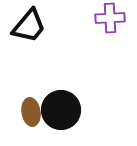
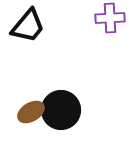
black trapezoid: moved 1 px left
brown ellipse: rotated 68 degrees clockwise
